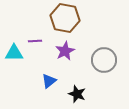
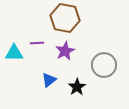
purple line: moved 2 px right, 2 px down
gray circle: moved 5 px down
blue triangle: moved 1 px up
black star: moved 7 px up; rotated 18 degrees clockwise
